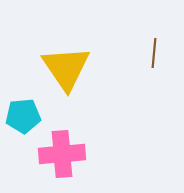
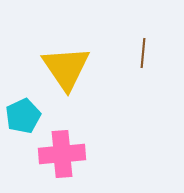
brown line: moved 11 px left
cyan pentagon: rotated 20 degrees counterclockwise
